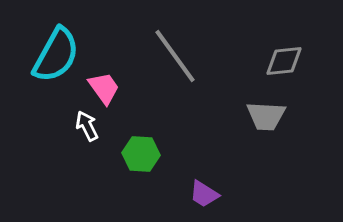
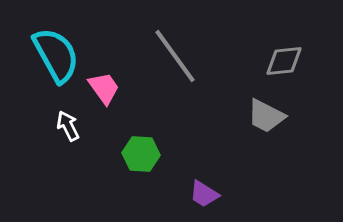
cyan semicircle: rotated 58 degrees counterclockwise
gray trapezoid: rotated 24 degrees clockwise
white arrow: moved 19 px left
